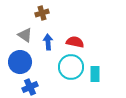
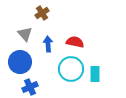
brown cross: rotated 16 degrees counterclockwise
gray triangle: moved 1 px up; rotated 14 degrees clockwise
blue arrow: moved 2 px down
cyan circle: moved 2 px down
